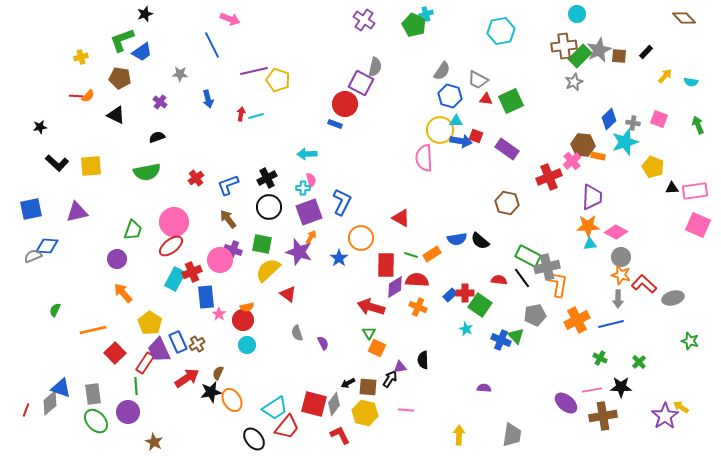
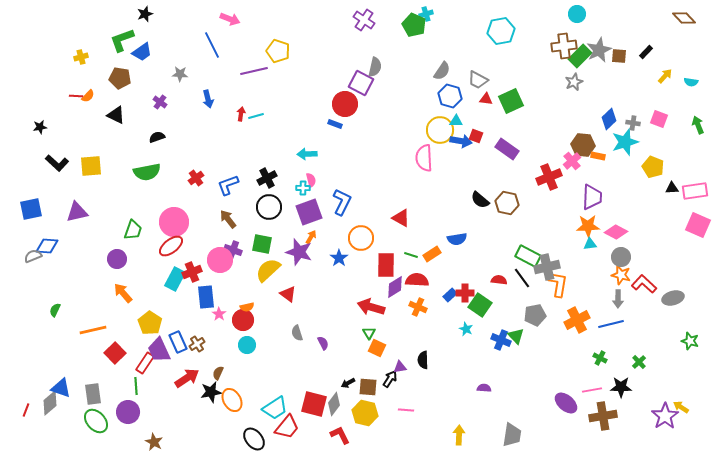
yellow pentagon at (278, 80): moved 29 px up
black semicircle at (480, 241): moved 41 px up
